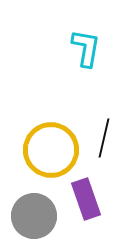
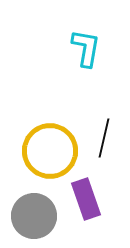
yellow circle: moved 1 px left, 1 px down
